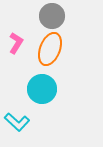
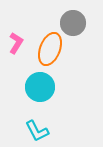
gray circle: moved 21 px right, 7 px down
cyan circle: moved 2 px left, 2 px up
cyan L-shape: moved 20 px right, 9 px down; rotated 20 degrees clockwise
